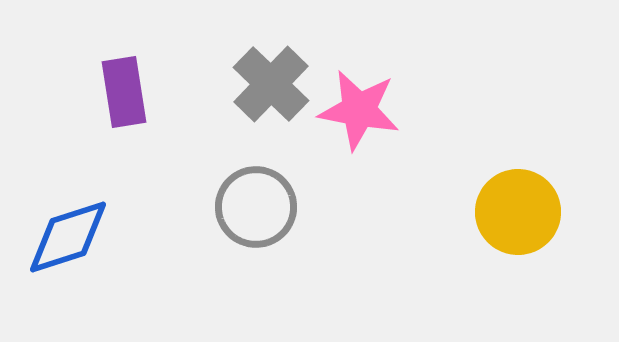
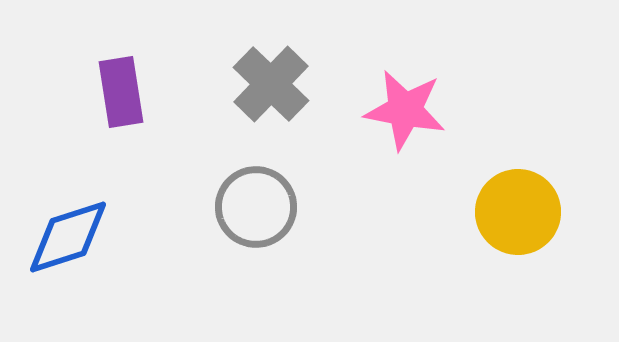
purple rectangle: moved 3 px left
pink star: moved 46 px right
